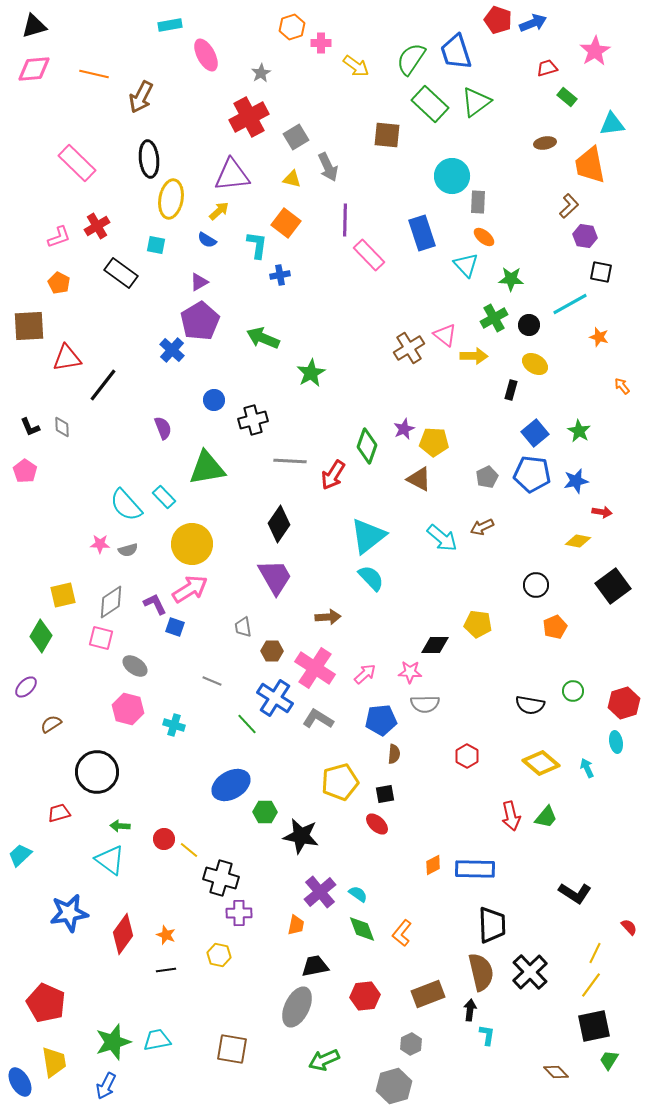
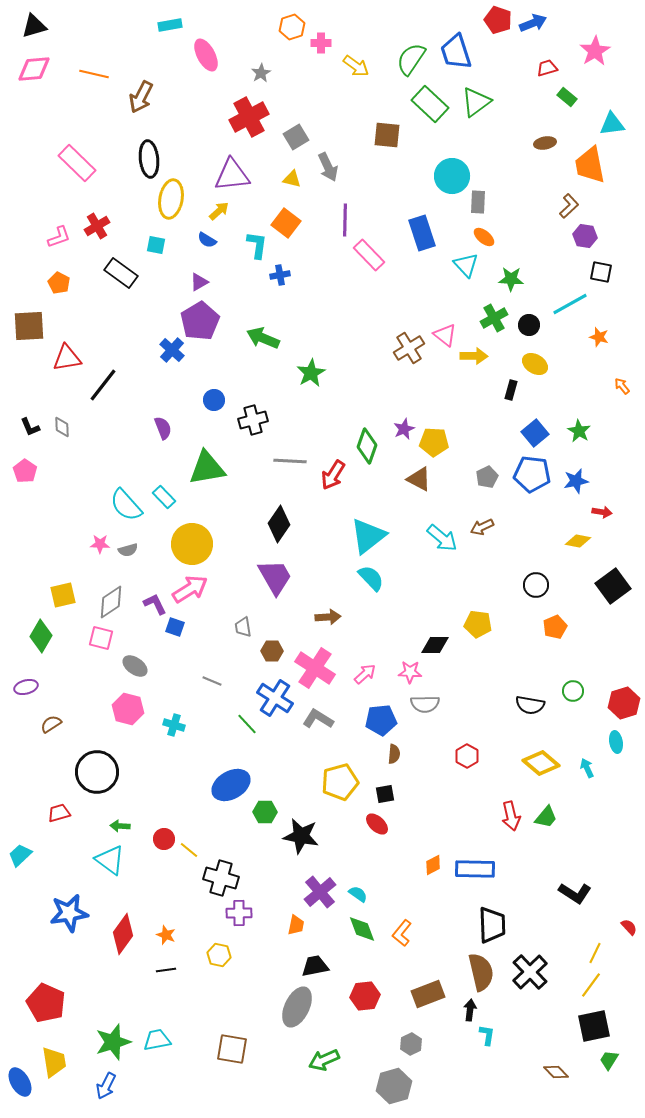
purple ellipse at (26, 687): rotated 30 degrees clockwise
